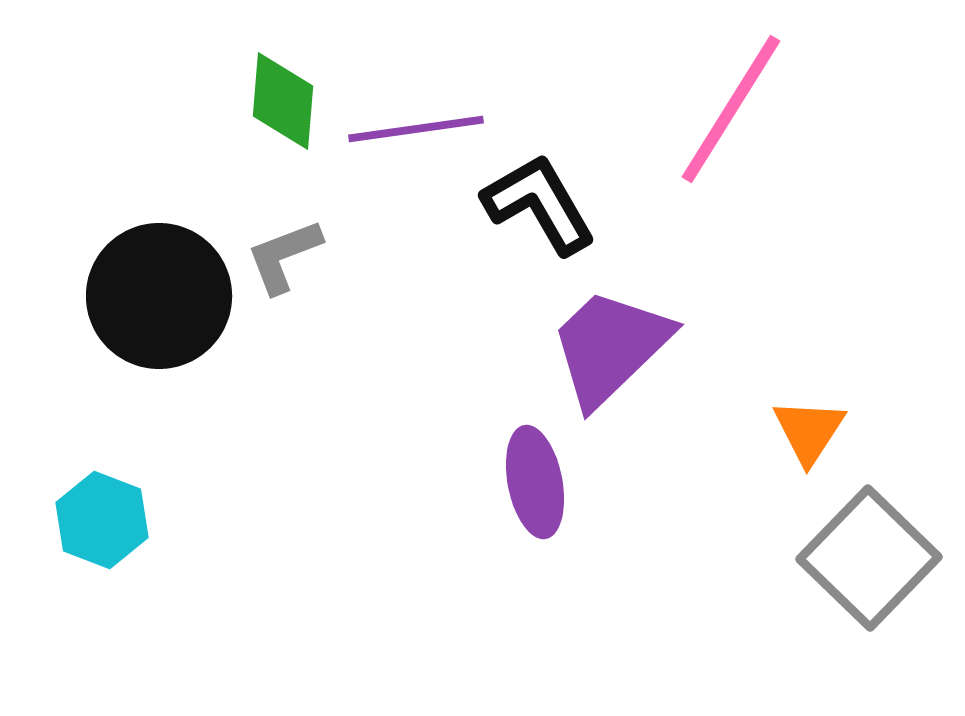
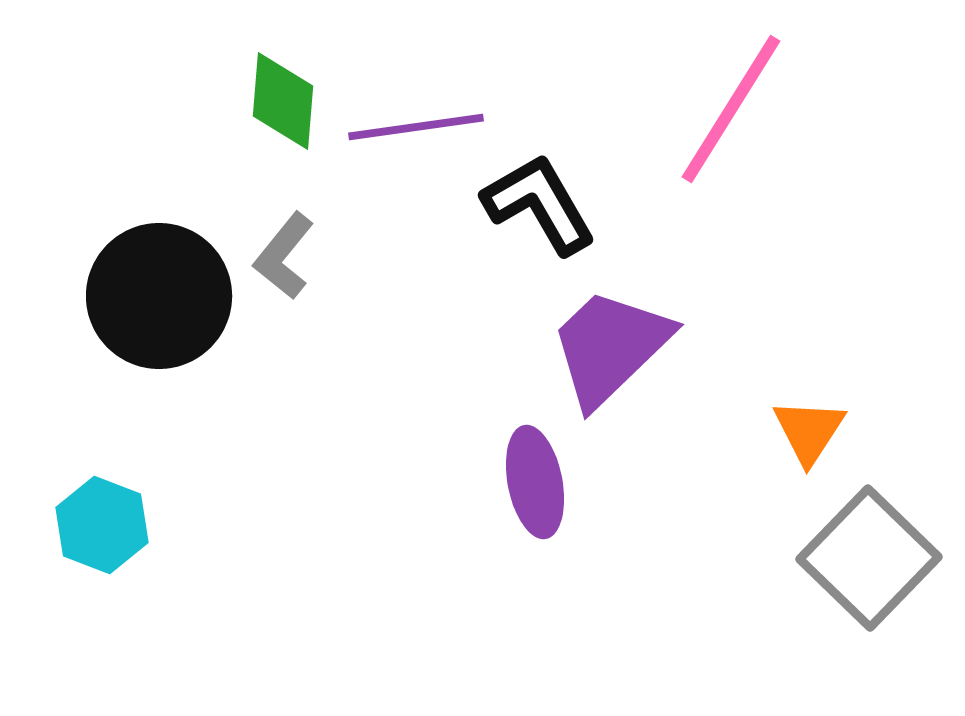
purple line: moved 2 px up
gray L-shape: rotated 30 degrees counterclockwise
cyan hexagon: moved 5 px down
